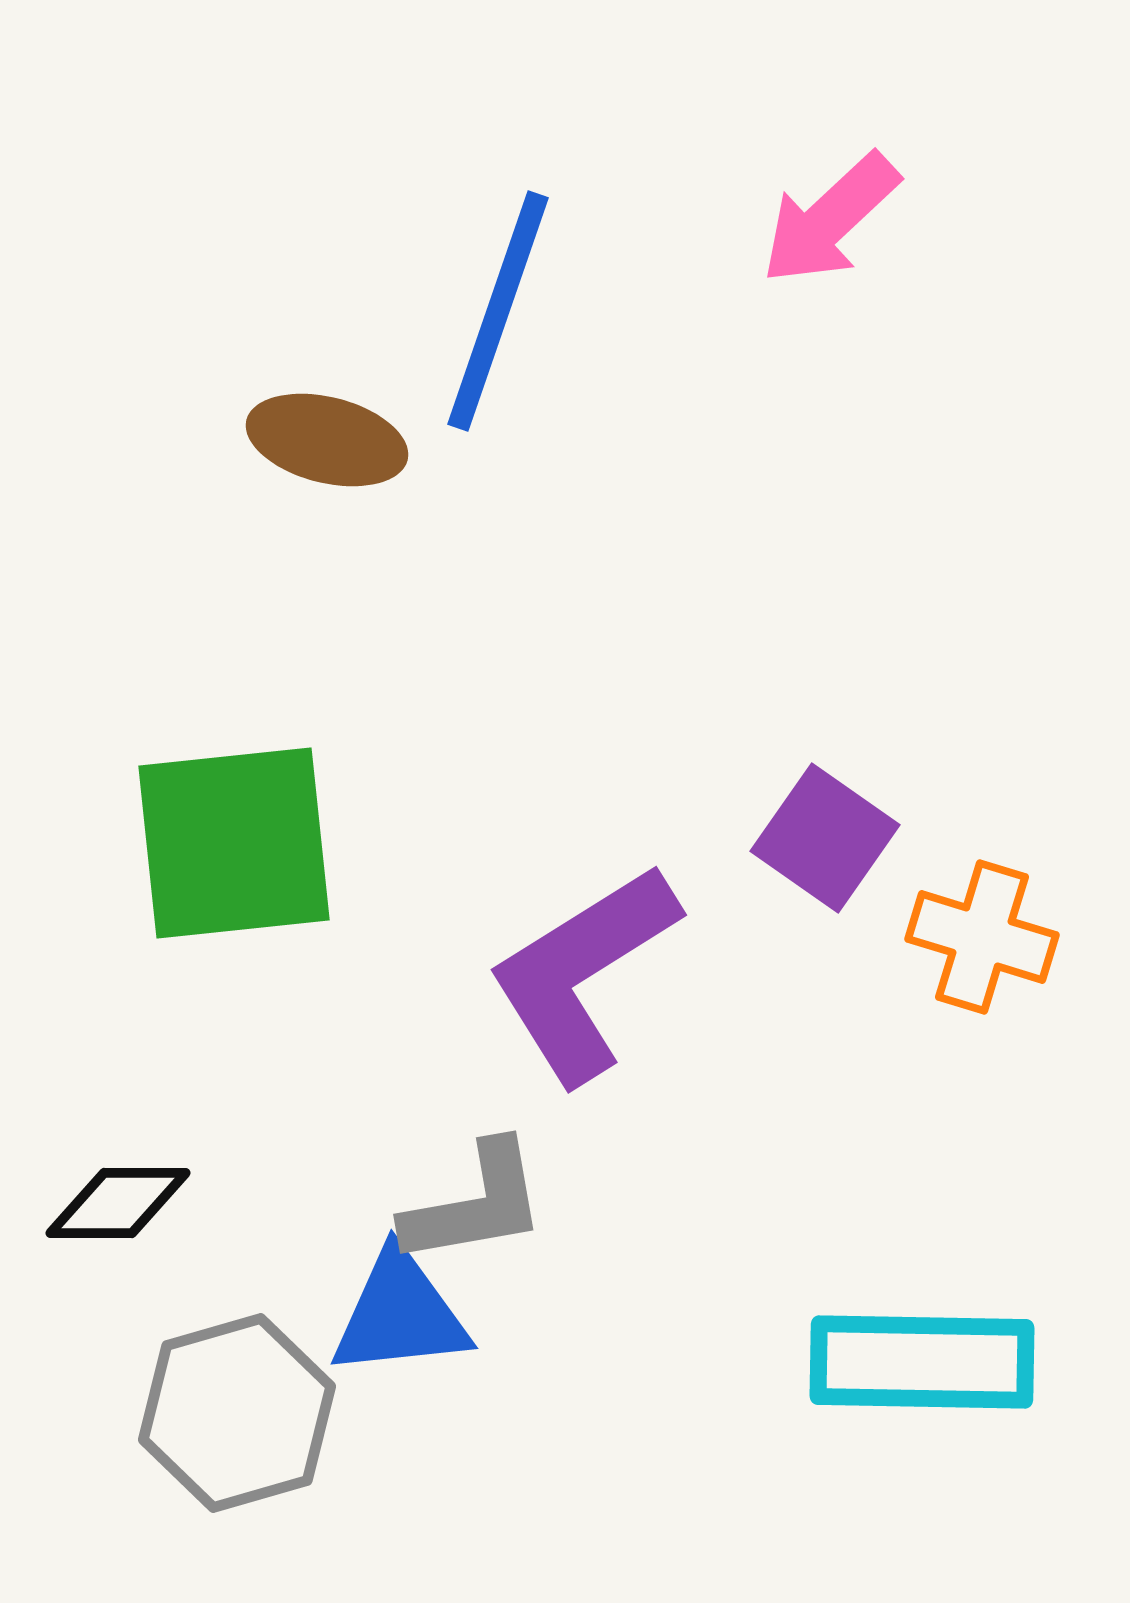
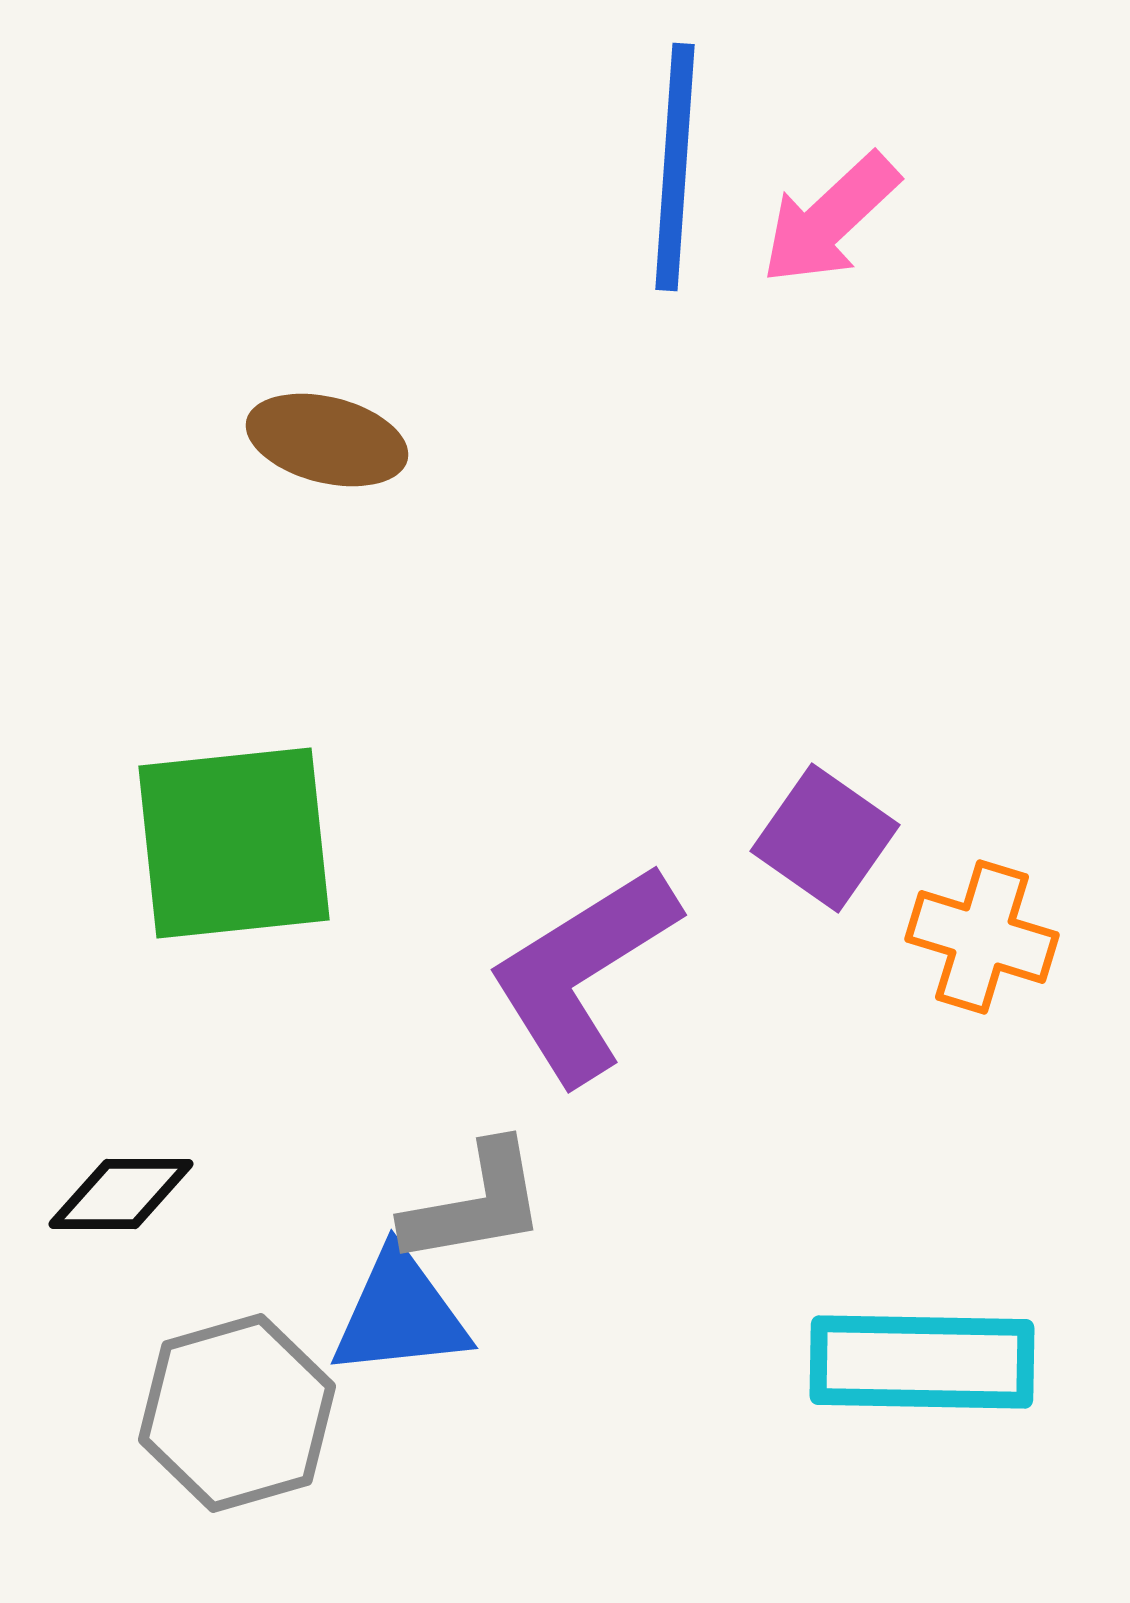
blue line: moved 177 px right, 144 px up; rotated 15 degrees counterclockwise
black diamond: moved 3 px right, 9 px up
